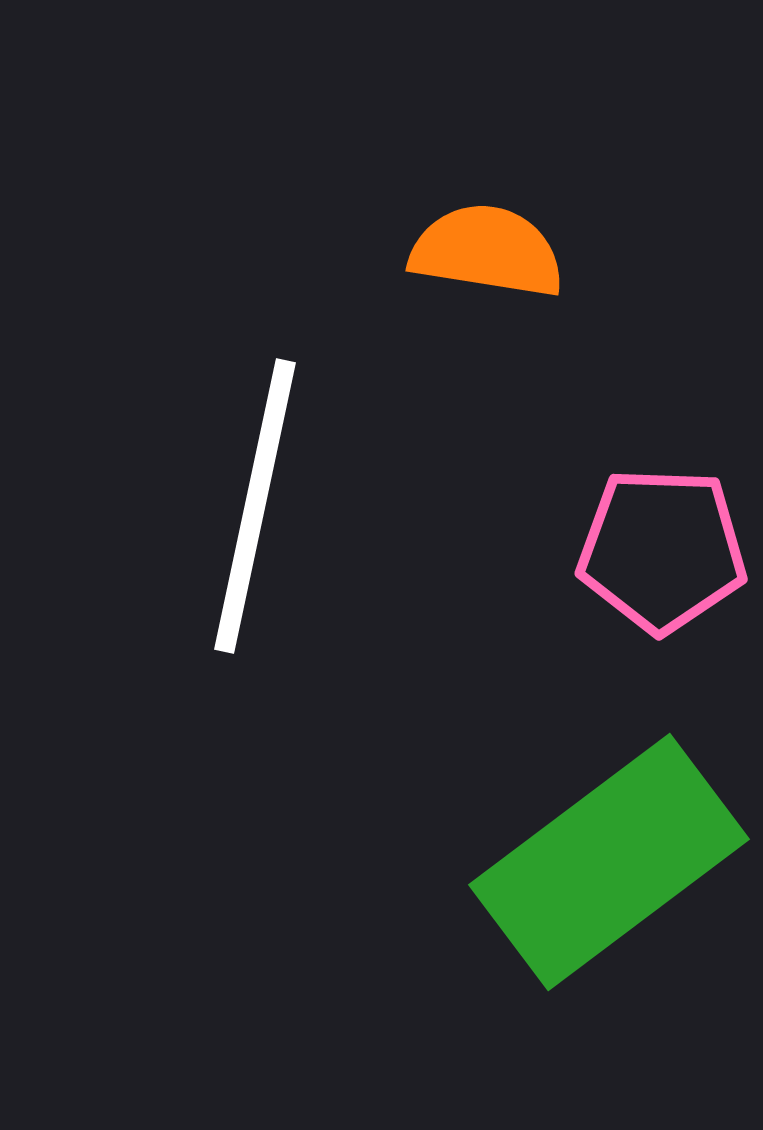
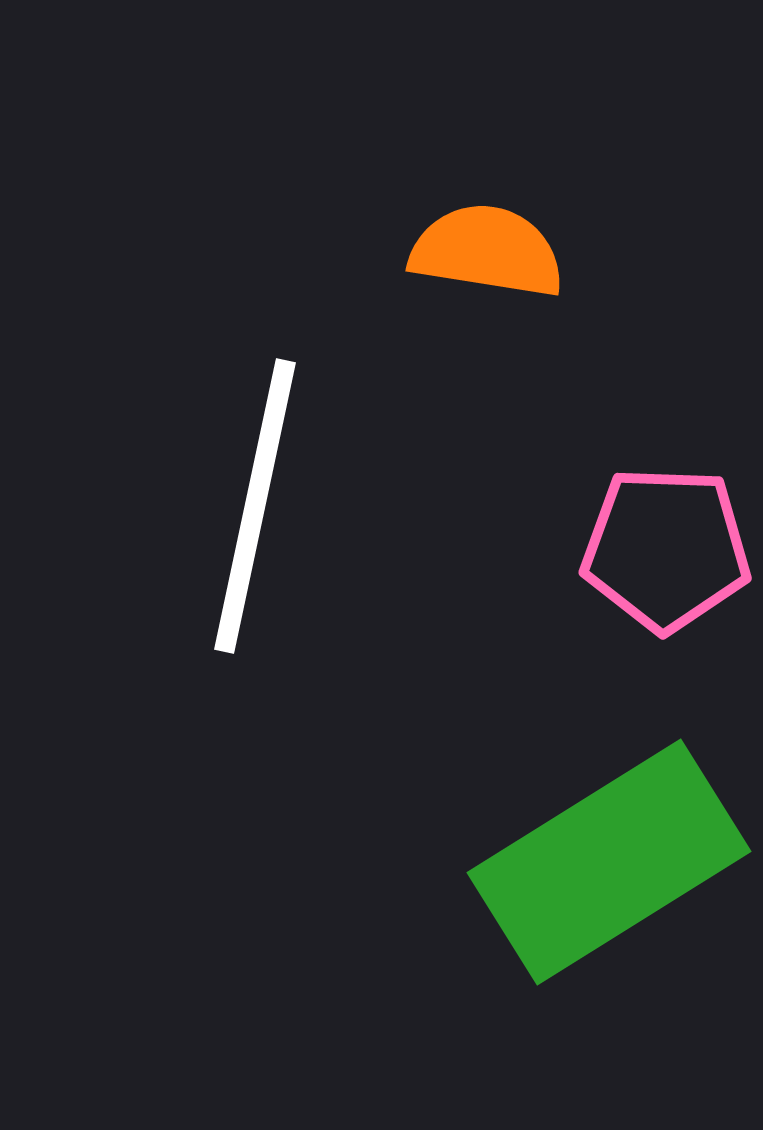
pink pentagon: moved 4 px right, 1 px up
green rectangle: rotated 5 degrees clockwise
